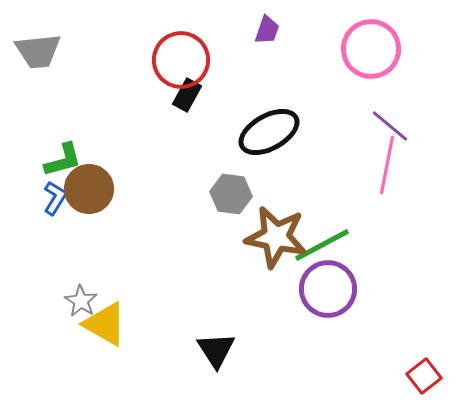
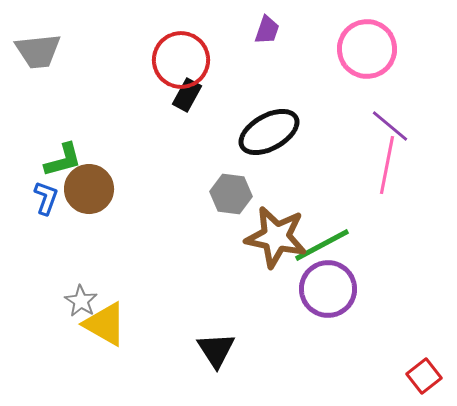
pink circle: moved 4 px left
blue L-shape: moved 9 px left; rotated 12 degrees counterclockwise
